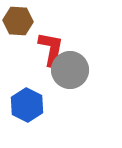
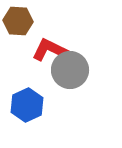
red L-shape: moved 1 px left, 1 px down; rotated 75 degrees counterclockwise
blue hexagon: rotated 8 degrees clockwise
